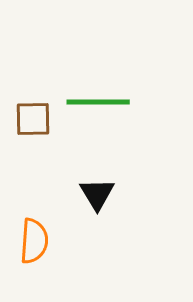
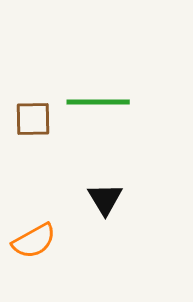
black triangle: moved 8 px right, 5 px down
orange semicircle: rotated 57 degrees clockwise
